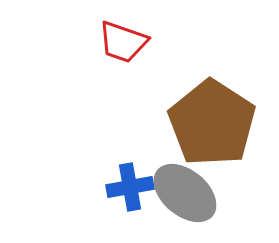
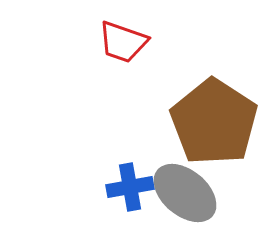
brown pentagon: moved 2 px right, 1 px up
